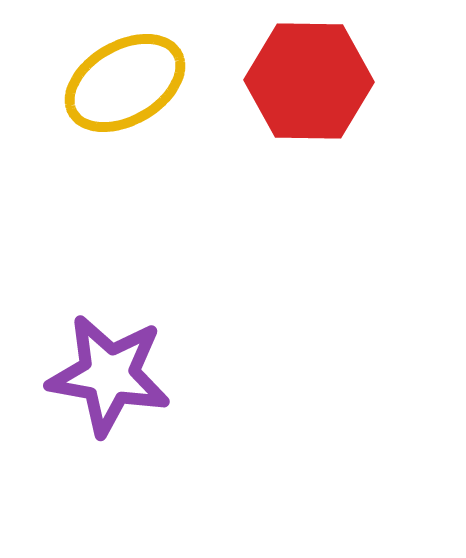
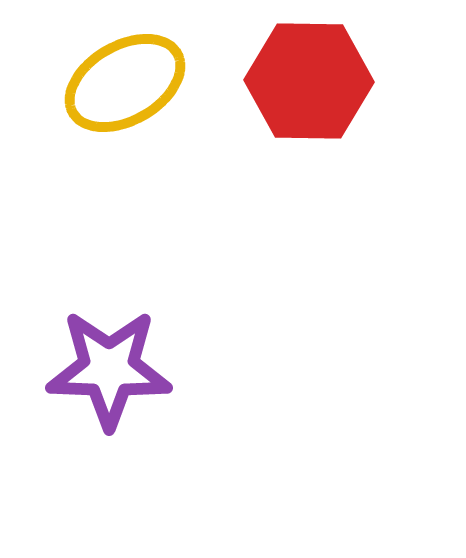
purple star: moved 6 px up; rotated 8 degrees counterclockwise
